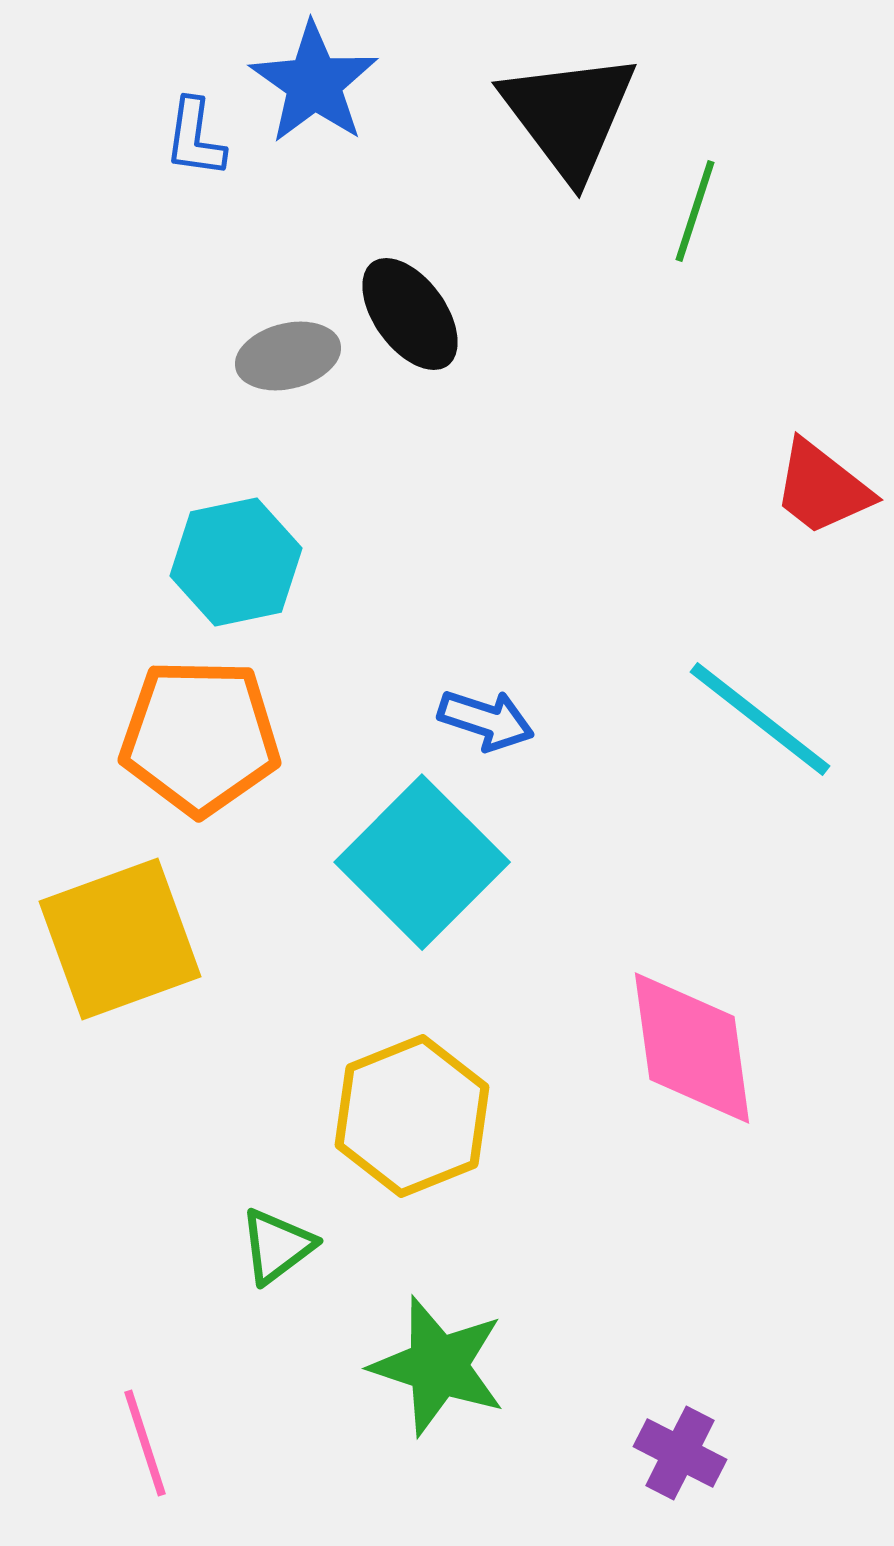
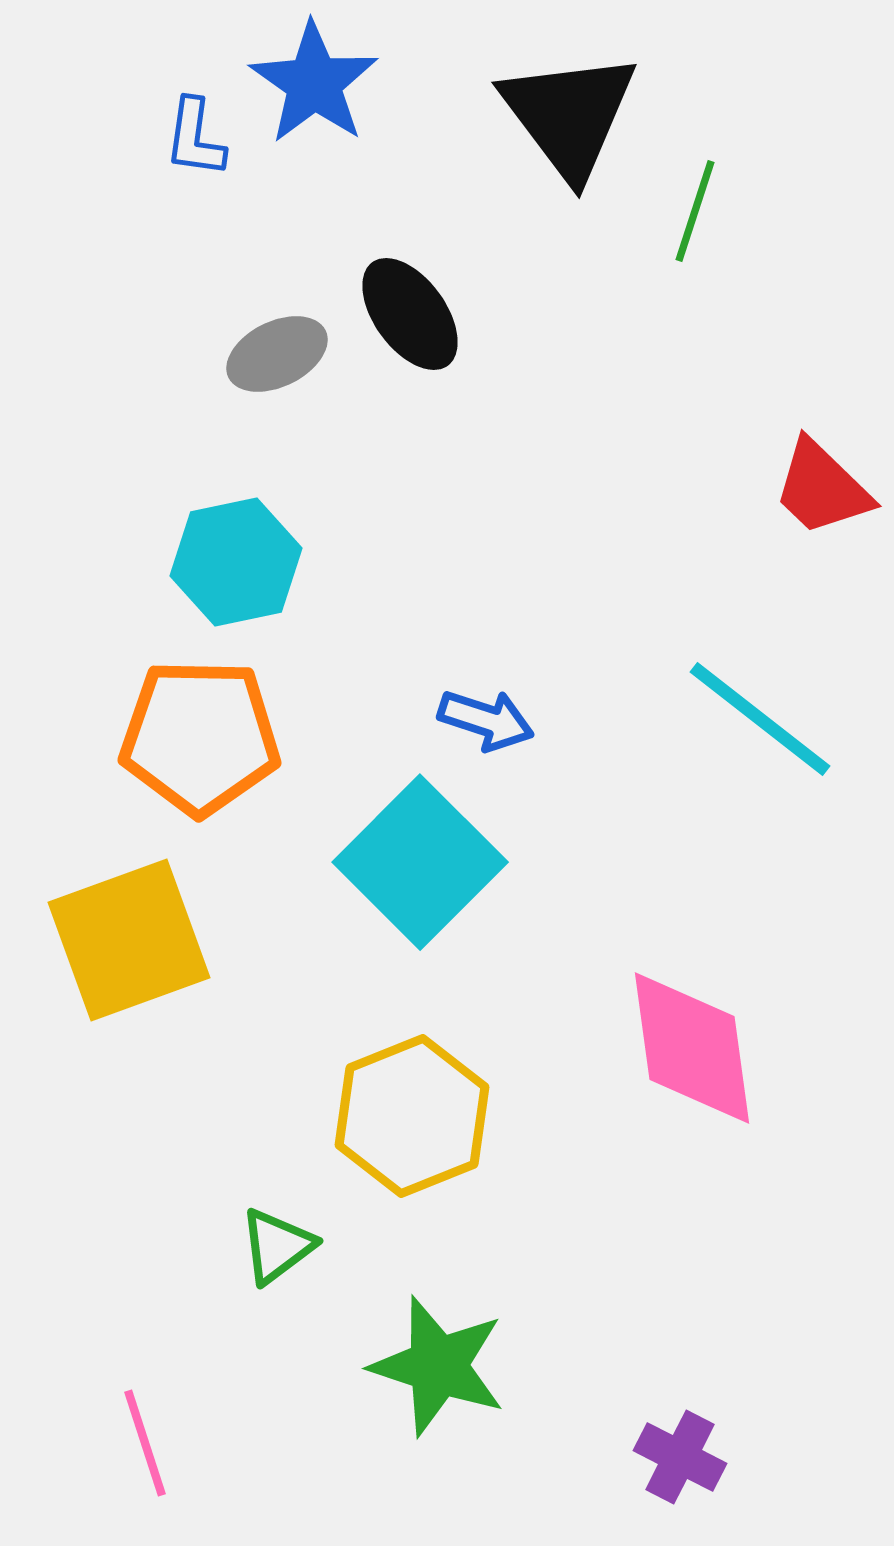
gray ellipse: moved 11 px left, 2 px up; rotated 12 degrees counterclockwise
red trapezoid: rotated 6 degrees clockwise
cyan square: moved 2 px left
yellow square: moved 9 px right, 1 px down
purple cross: moved 4 px down
